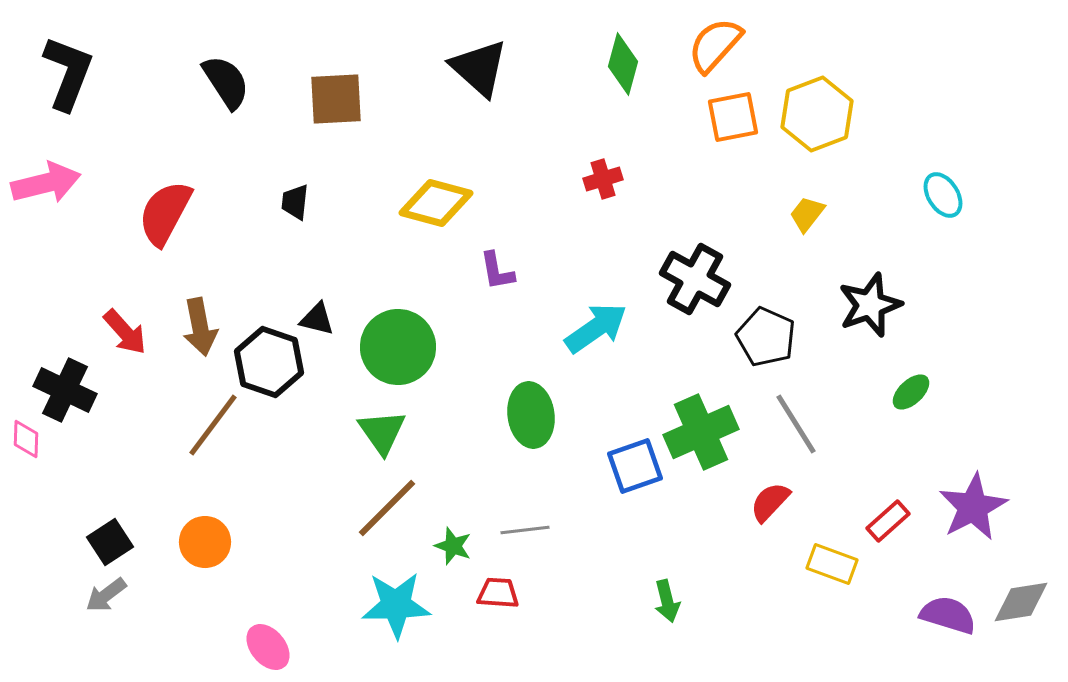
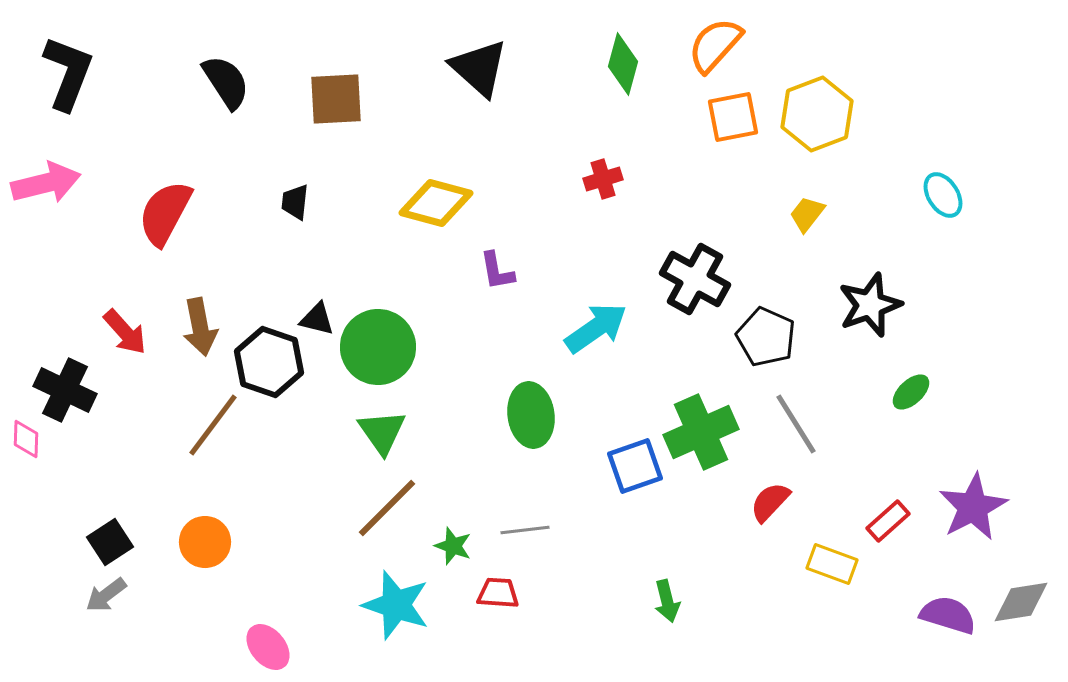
green circle at (398, 347): moved 20 px left
cyan star at (396, 605): rotated 20 degrees clockwise
